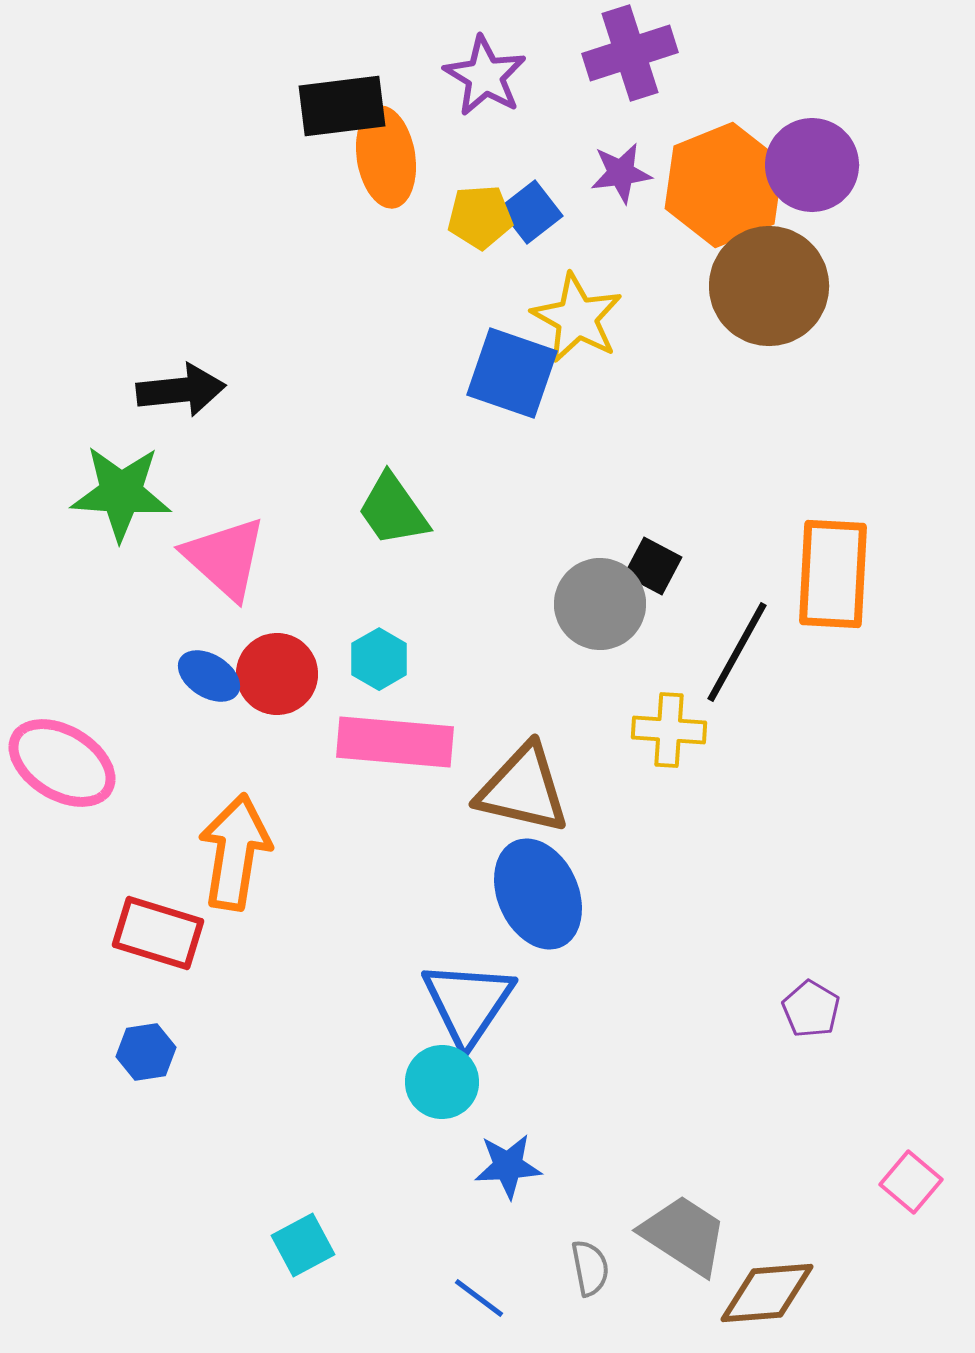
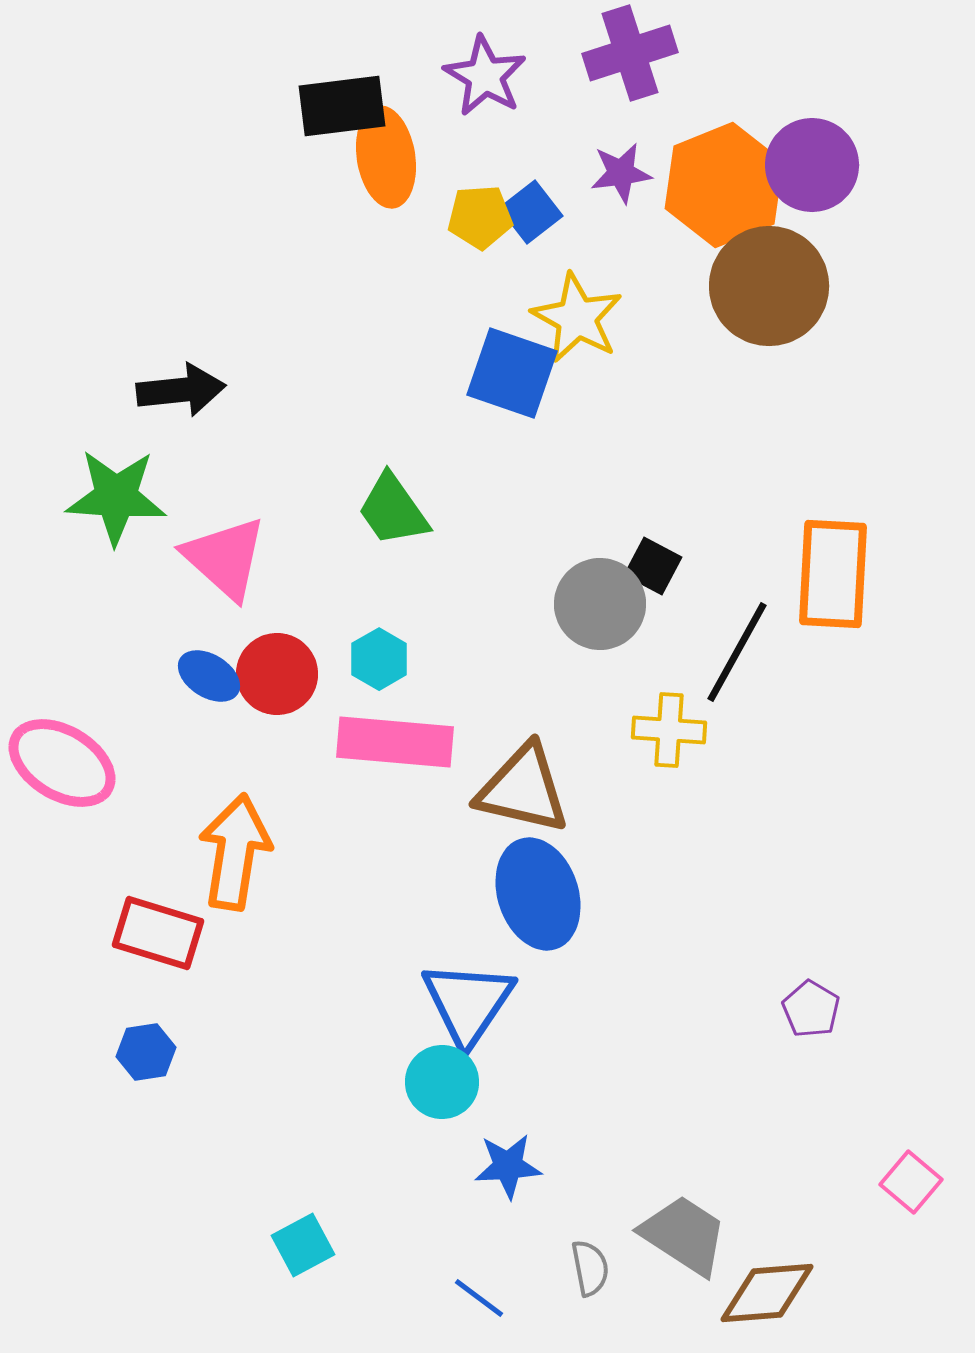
green star at (121, 493): moved 5 px left, 4 px down
blue ellipse at (538, 894): rotated 6 degrees clockwise
